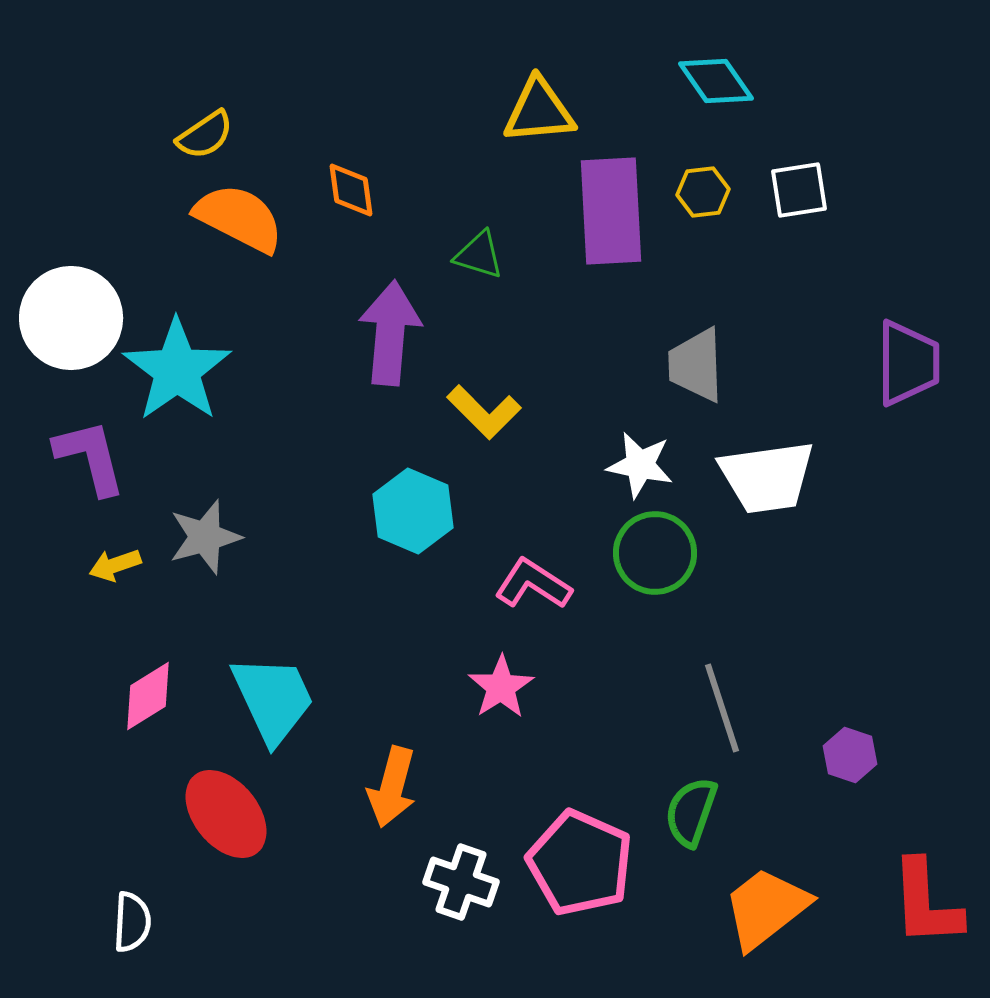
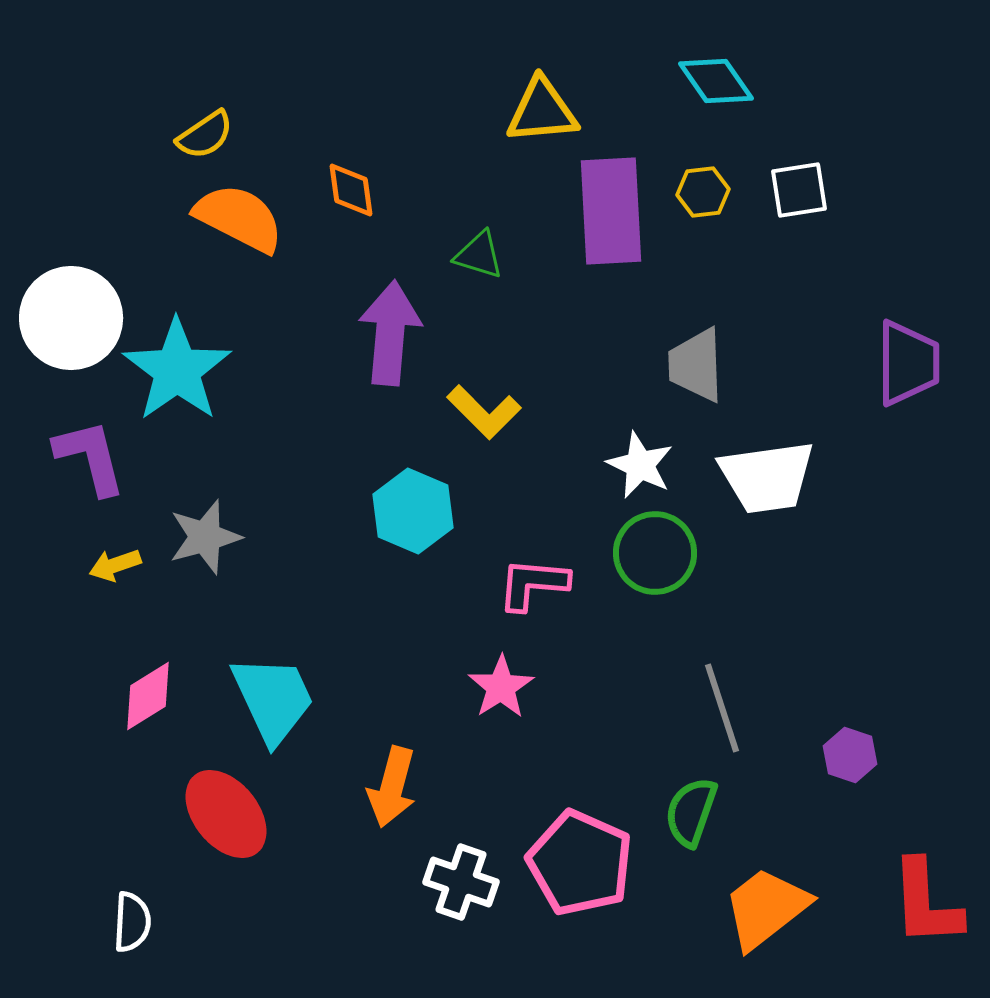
yellow triangle: moved 3 px right
white star: rotated 14 degrees clockwise
pink L-shape: rotated 28 degrees counterclockwise
